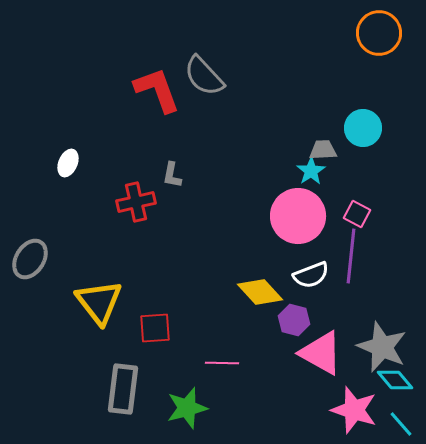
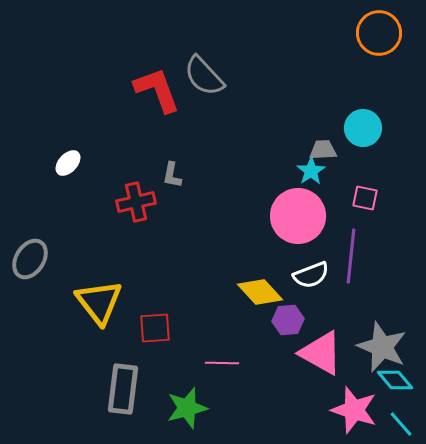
white ellipse: rotated 20 degrees clockwise
pink square: moved 8 px right, 16 px up; rotated 16 degrees counterclockwise
purple hexagon: moved 6 px left; rotated 20 degrees counterclockwise
